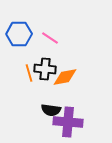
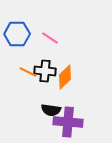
blue hexagon: moved 2 px left
black cross: moved 2 px down
orange line: moved 1 px left, 1 px up; rotated 48 degrees counterclockwise
orange diamond: rotated 35 degrees counterclockwise
